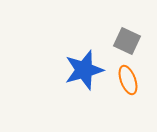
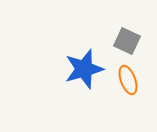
blue star: moved 1 px up
